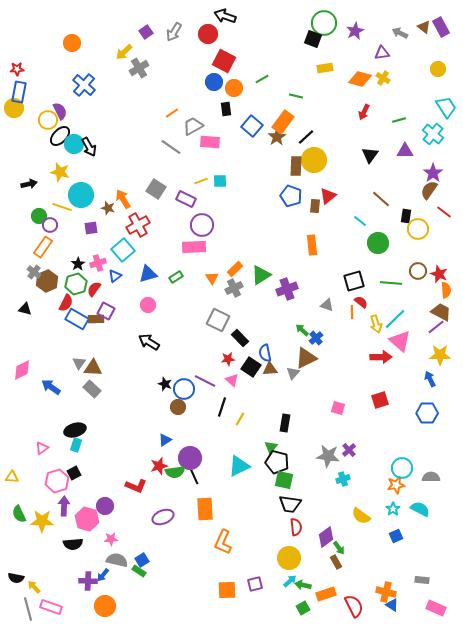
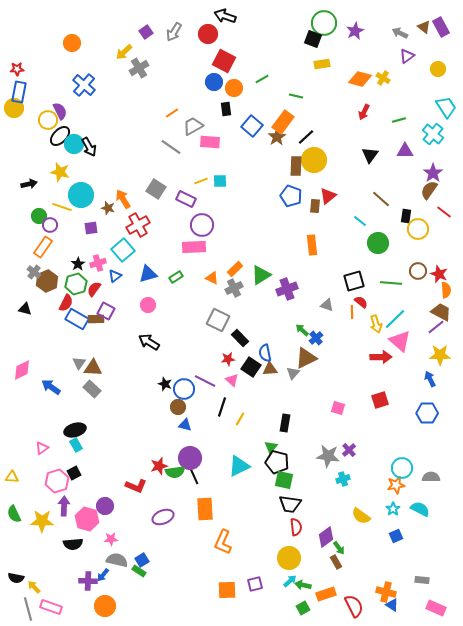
purple triangle at (382, 53): moved 25 px right, 3 px down; rotated 28 degrees counterclockwise
yellow rectangle at (325, 68): moved 3 px left, 4 px up
orange triangle at (212, 278): rotated 32 degrees counterclockwise
blue triangle at (165, 440): moved 20 px right, 15 px up; rotated 48 degrees clockwise
cyan rectangle at (76, 445): rotated 48 degrees counterclockwise
green semicircle at (19, 514): moved 5 px left
